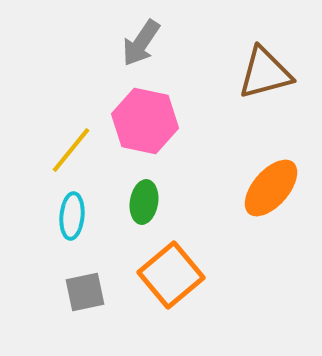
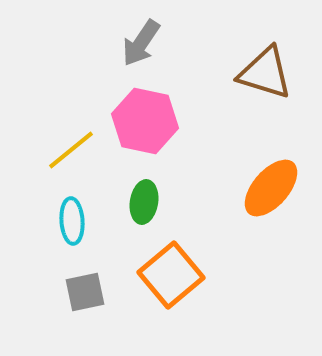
brown triangle: rotated 32 degrees clockwise
yellow line: rotated 12 degrees clockwise
cyan ellipse: moved 5 px down; rotated 9 degrees counterclockwise
